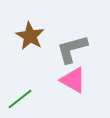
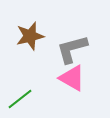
brown star: rotated 28 degrees clockwise
pink triangle: moved 1 px left, 2 px up
